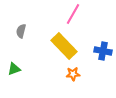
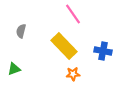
pink line: rotated 65 degrees counterclockwise
